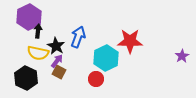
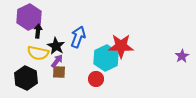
red star: moved 9 px left, 5 px down
brown square: rotated 24 degrees counterclockwise
